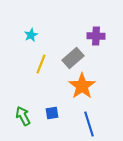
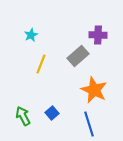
purple cross: moved 2 px right, 1 px up
gray rectangle: moved 5 px right, 2 px up
orange star: moved 12 px right, 4 px down; rotated 12 degrees counterclockwise
blue square: rotated 32 degrees counterclockwise
